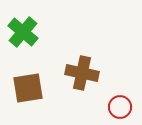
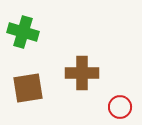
green cross: rotated 24 degrees counterclockwise
brown cross: rotated 12 degrees counterclockwise
